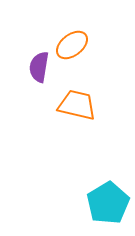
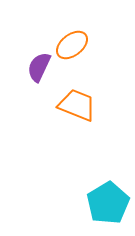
purple semicircle: rotated 16 degrees clockwise
orange trapezoid: rotated 9 degrees clockwise
